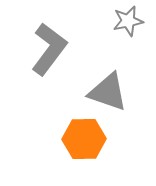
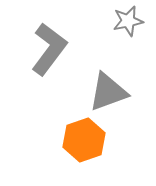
gray triangle: rotated 39 degrees counterclockwise
orange hexagon: moved 1 px down; rotated 18 degrees counterclockwise
